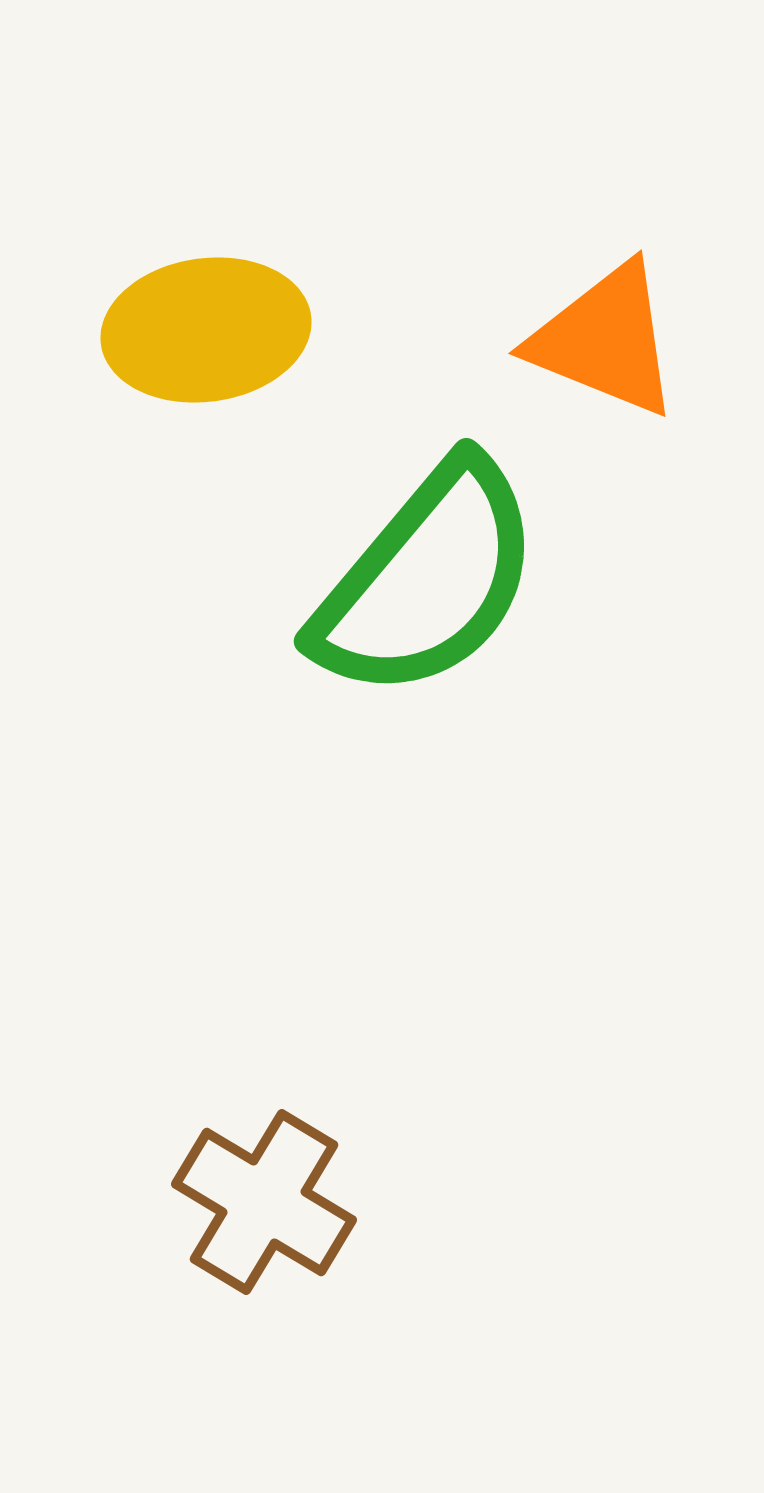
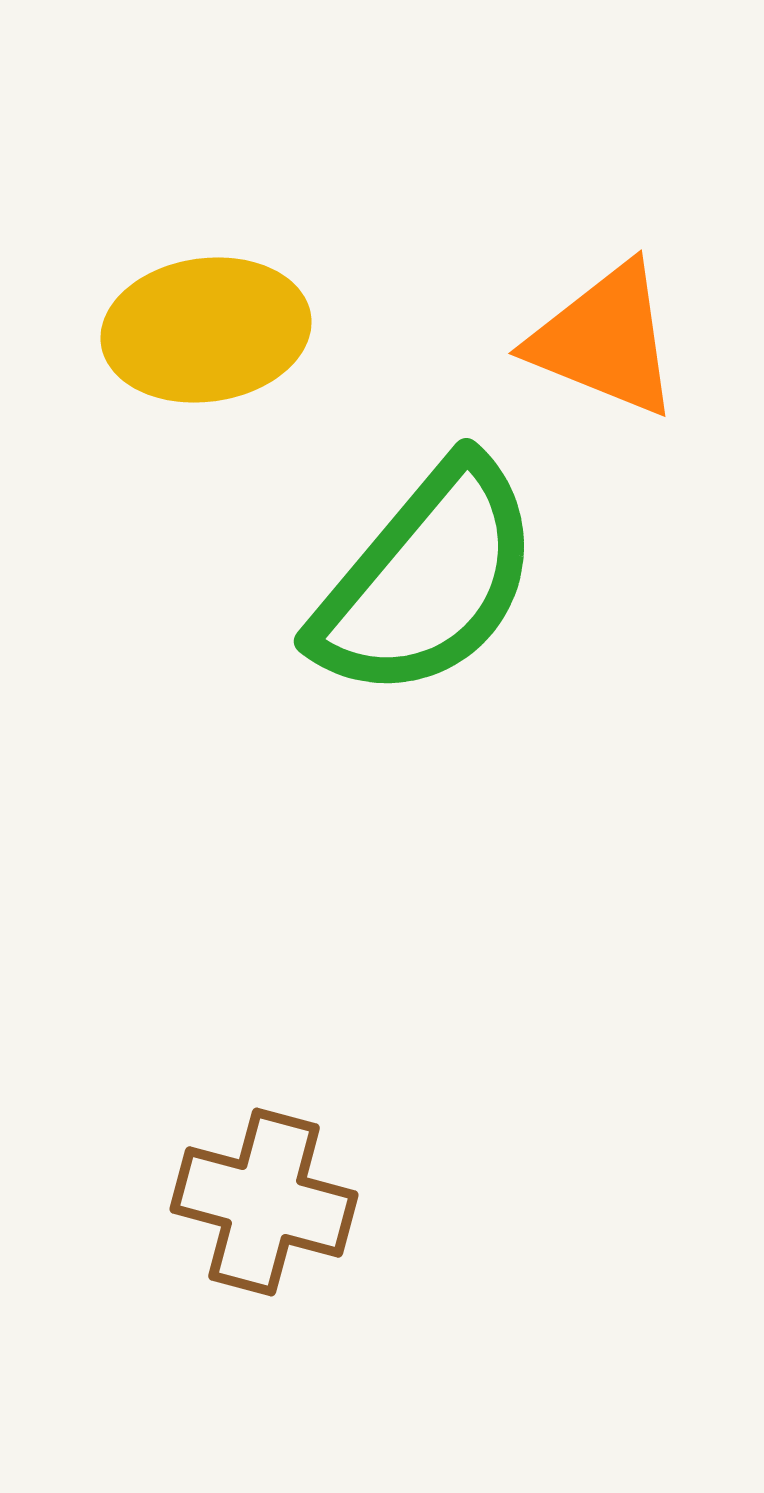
brown cross: rotated 16 degrees counterclockwise
